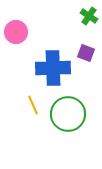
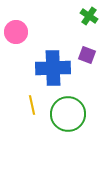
purple square: moved 1 px right, 2 px down
yellow line: moved 1 px left; rotated 12 degrees clockwise
